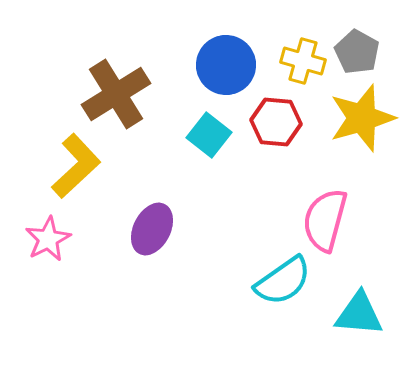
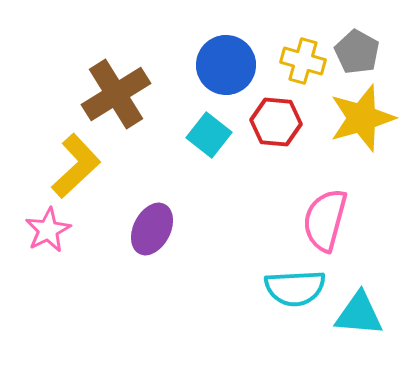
pink star: moved 9 px up
cyan semicircle: moved 12 px right, 7 px down; rotated 32 degrees clockwise
